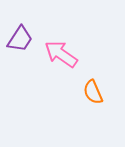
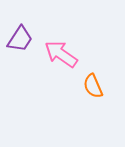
orange semicircle: moved 6 px up
